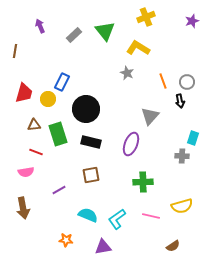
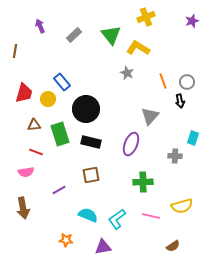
green triangle: moved 6 px right, 4 px down
blue rectangle: rotated 66 degrees counterclockwise
green rectangle: moved 2 px right
gray cross: moved 7 px left
